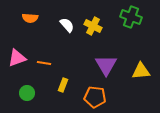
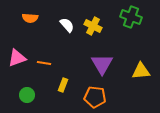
purple triangle: moved 4 px left, 1 px up
green circle: moved 2 px down
